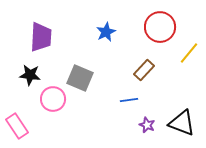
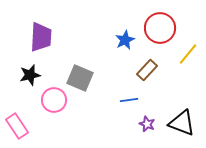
red circle: moved 1 px down
blue star: moved 19 px right, 8 px down
yellow line: moved 1 px left, 1 px down
brown rectangle: moved 3 px right
black star: rotated 20 degrees counterclockwise
pink circle: moved 1 px right, 1 px down
purple star: moved 1 px up
